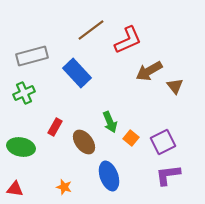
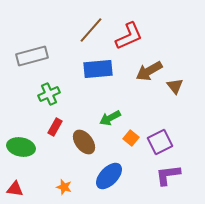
brown line: rotated 12 degrees counterclockwise
red L-shape: moved 1 px right, 4 px up
blue rectangle: moved 21 px right, 4 px up; rotated 52 degrees counterclockwise
green cross: moved 25 px right, 1 px down
green arrow: moved 4 px up; rotated 85 degrees clockwise
purple square: moved 3 px left
blue ellipse: rotated 64 degrees clockwise
